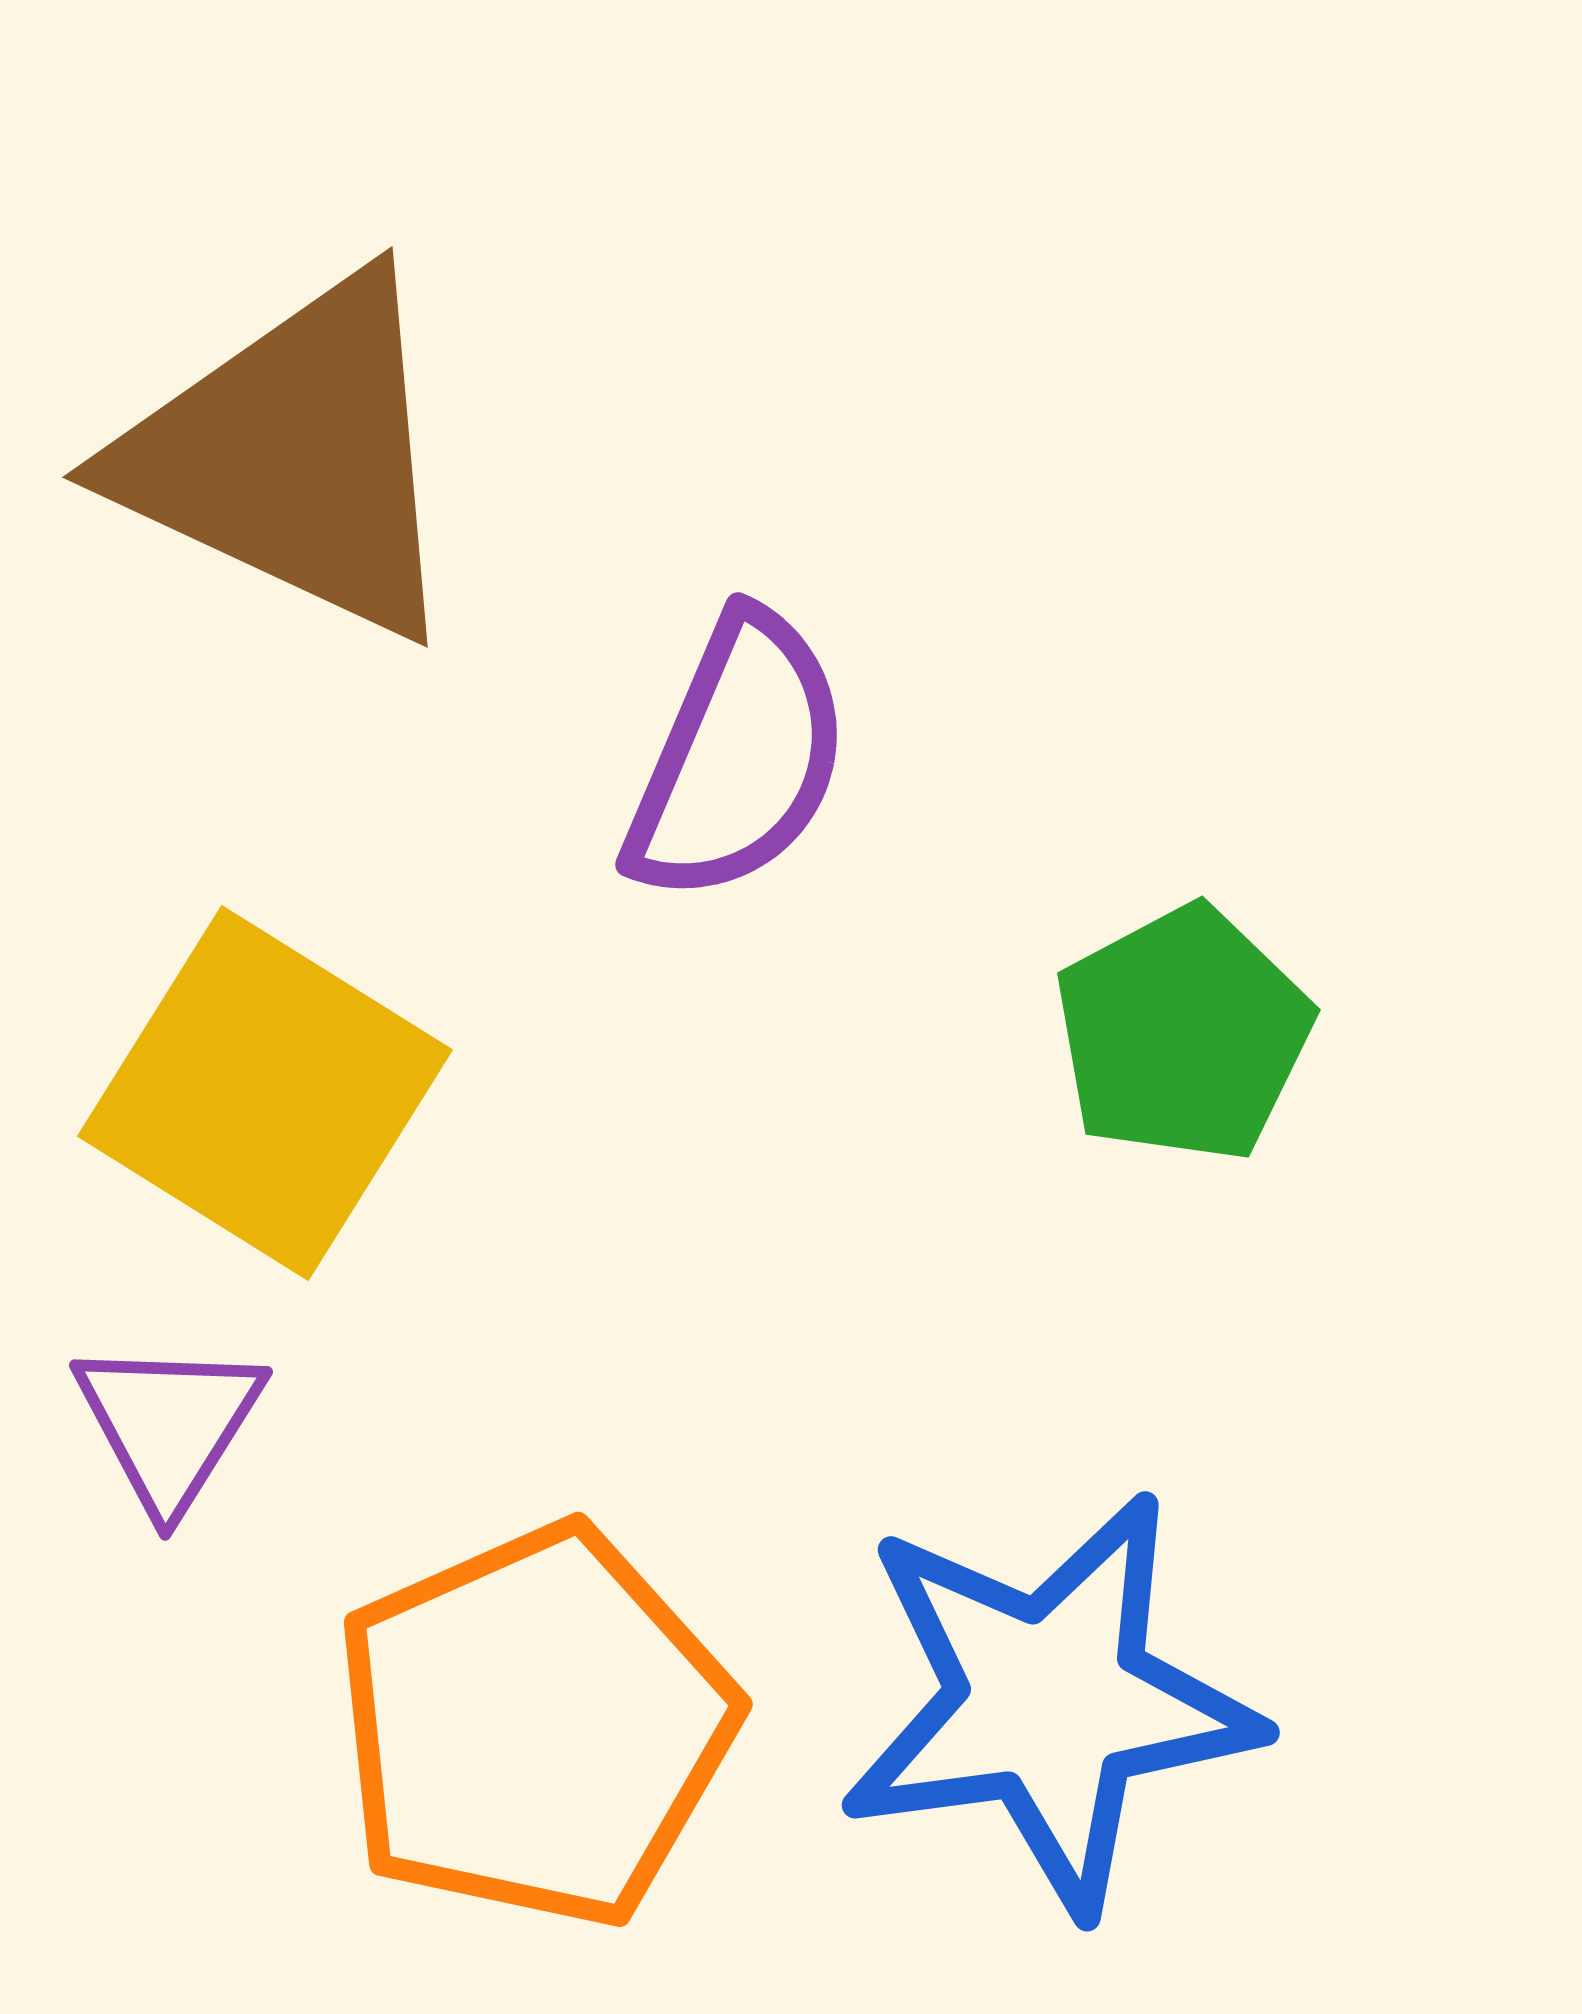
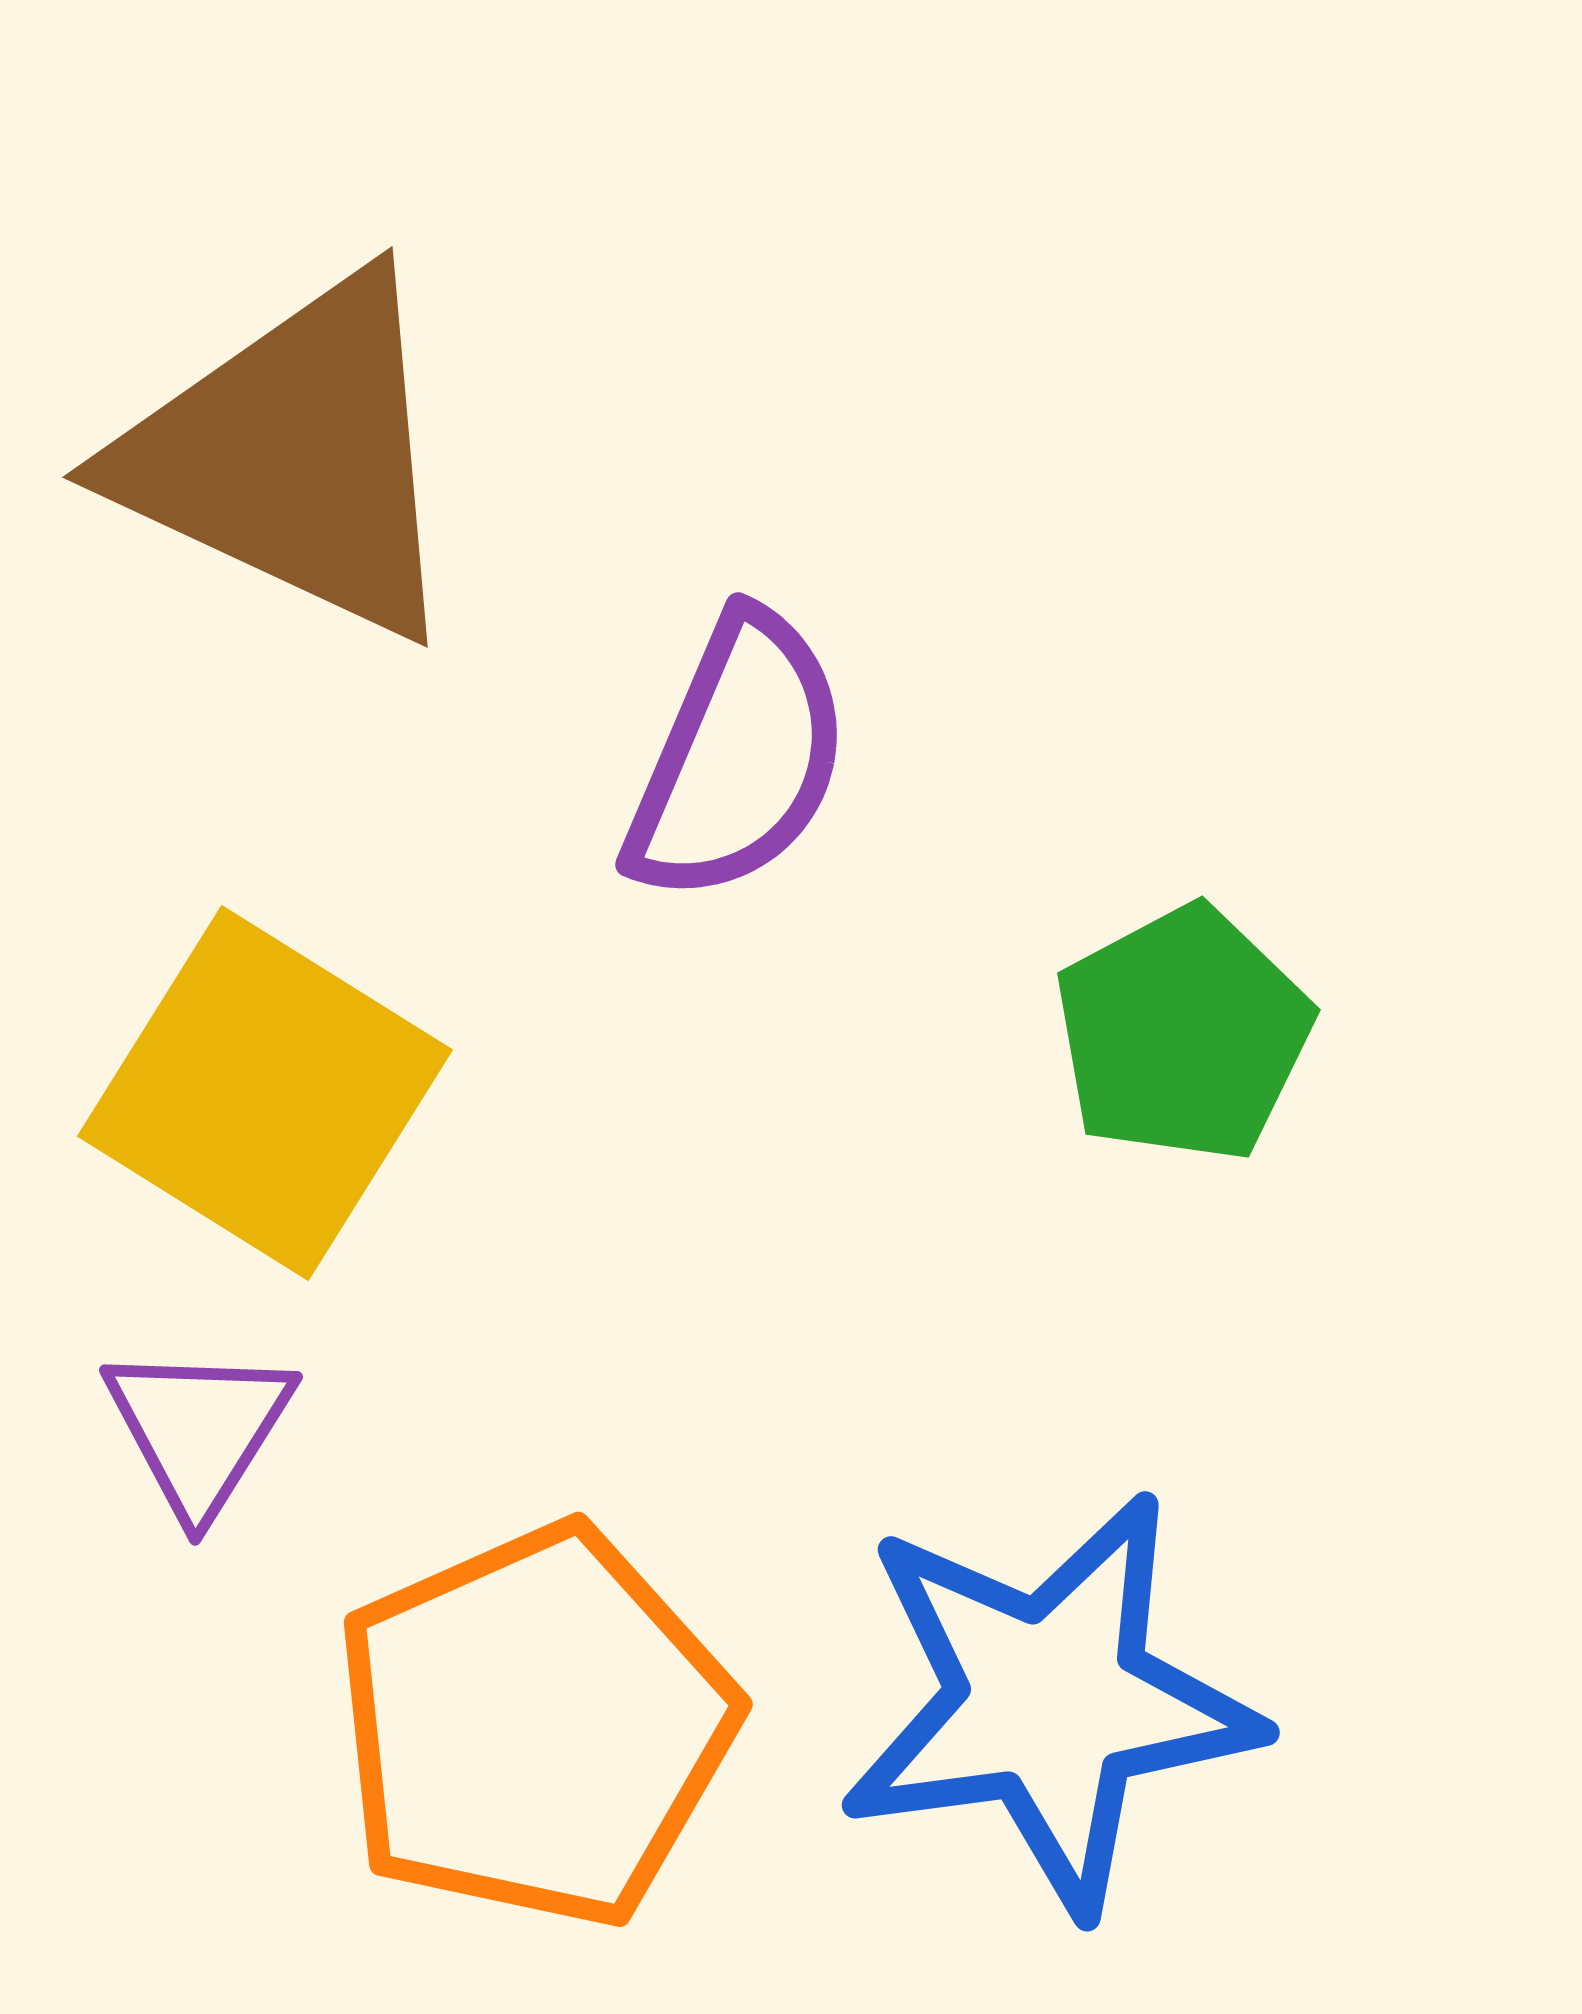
purple triangle: moved 30 px right, 5 px down
